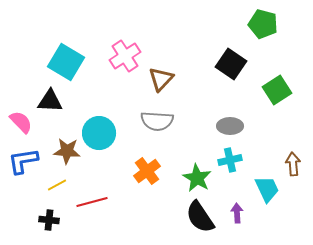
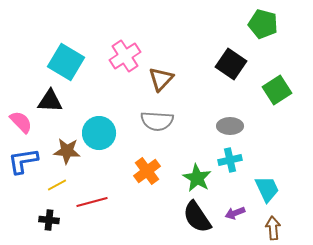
brown arrow: moved 20 px left, 64 px down
purple arrow: moved 2 px left; rotated 108 degrees counterclockwise
black semicircle: moved 3 px left
